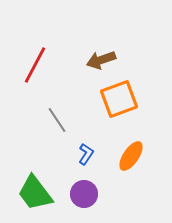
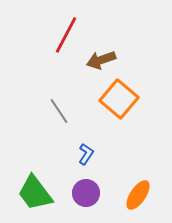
red line: moved 31 px right, 30 px up
orange square: rotated 30 degrees counterclockwise
gray line: moved 2 px right, 9 px up
orange ellipse: moved 7 px right, 39 px down
purple circle: moved 2 px right, 1 px up
